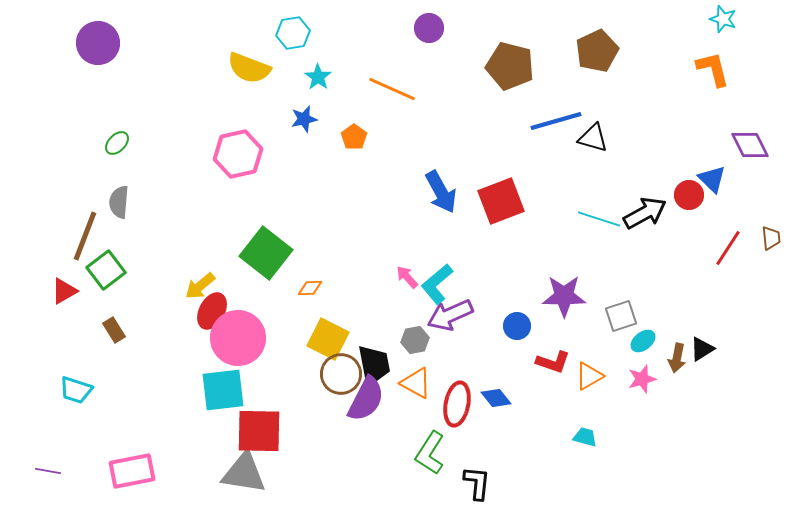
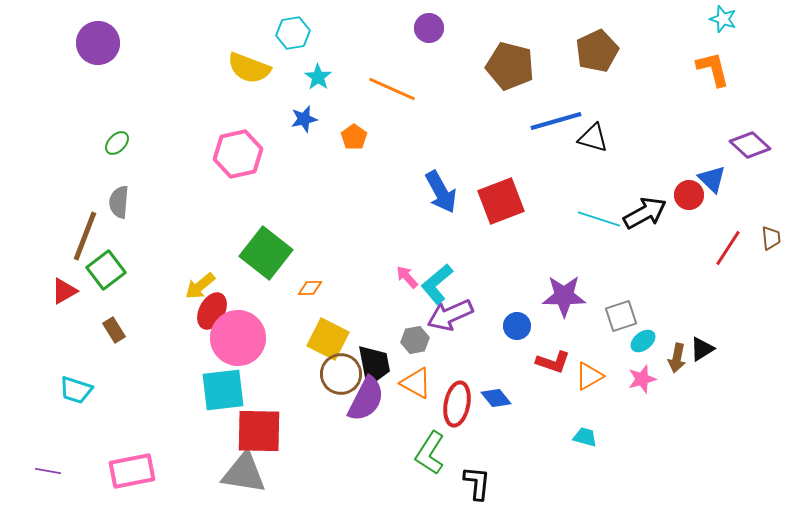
purple diamond at (750, 145): rotated 21 degrees counterclockwise
